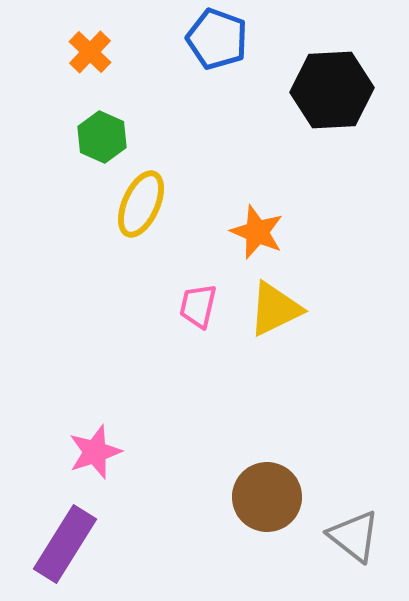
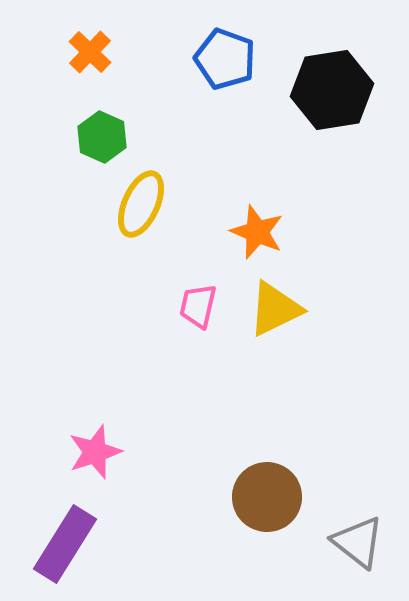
blue pentagon: moved 8 px right, 20 px down
black hexagon: rotated 6 degrees counterclockwise
gray triangle: moved 4 px right, 6 px down
